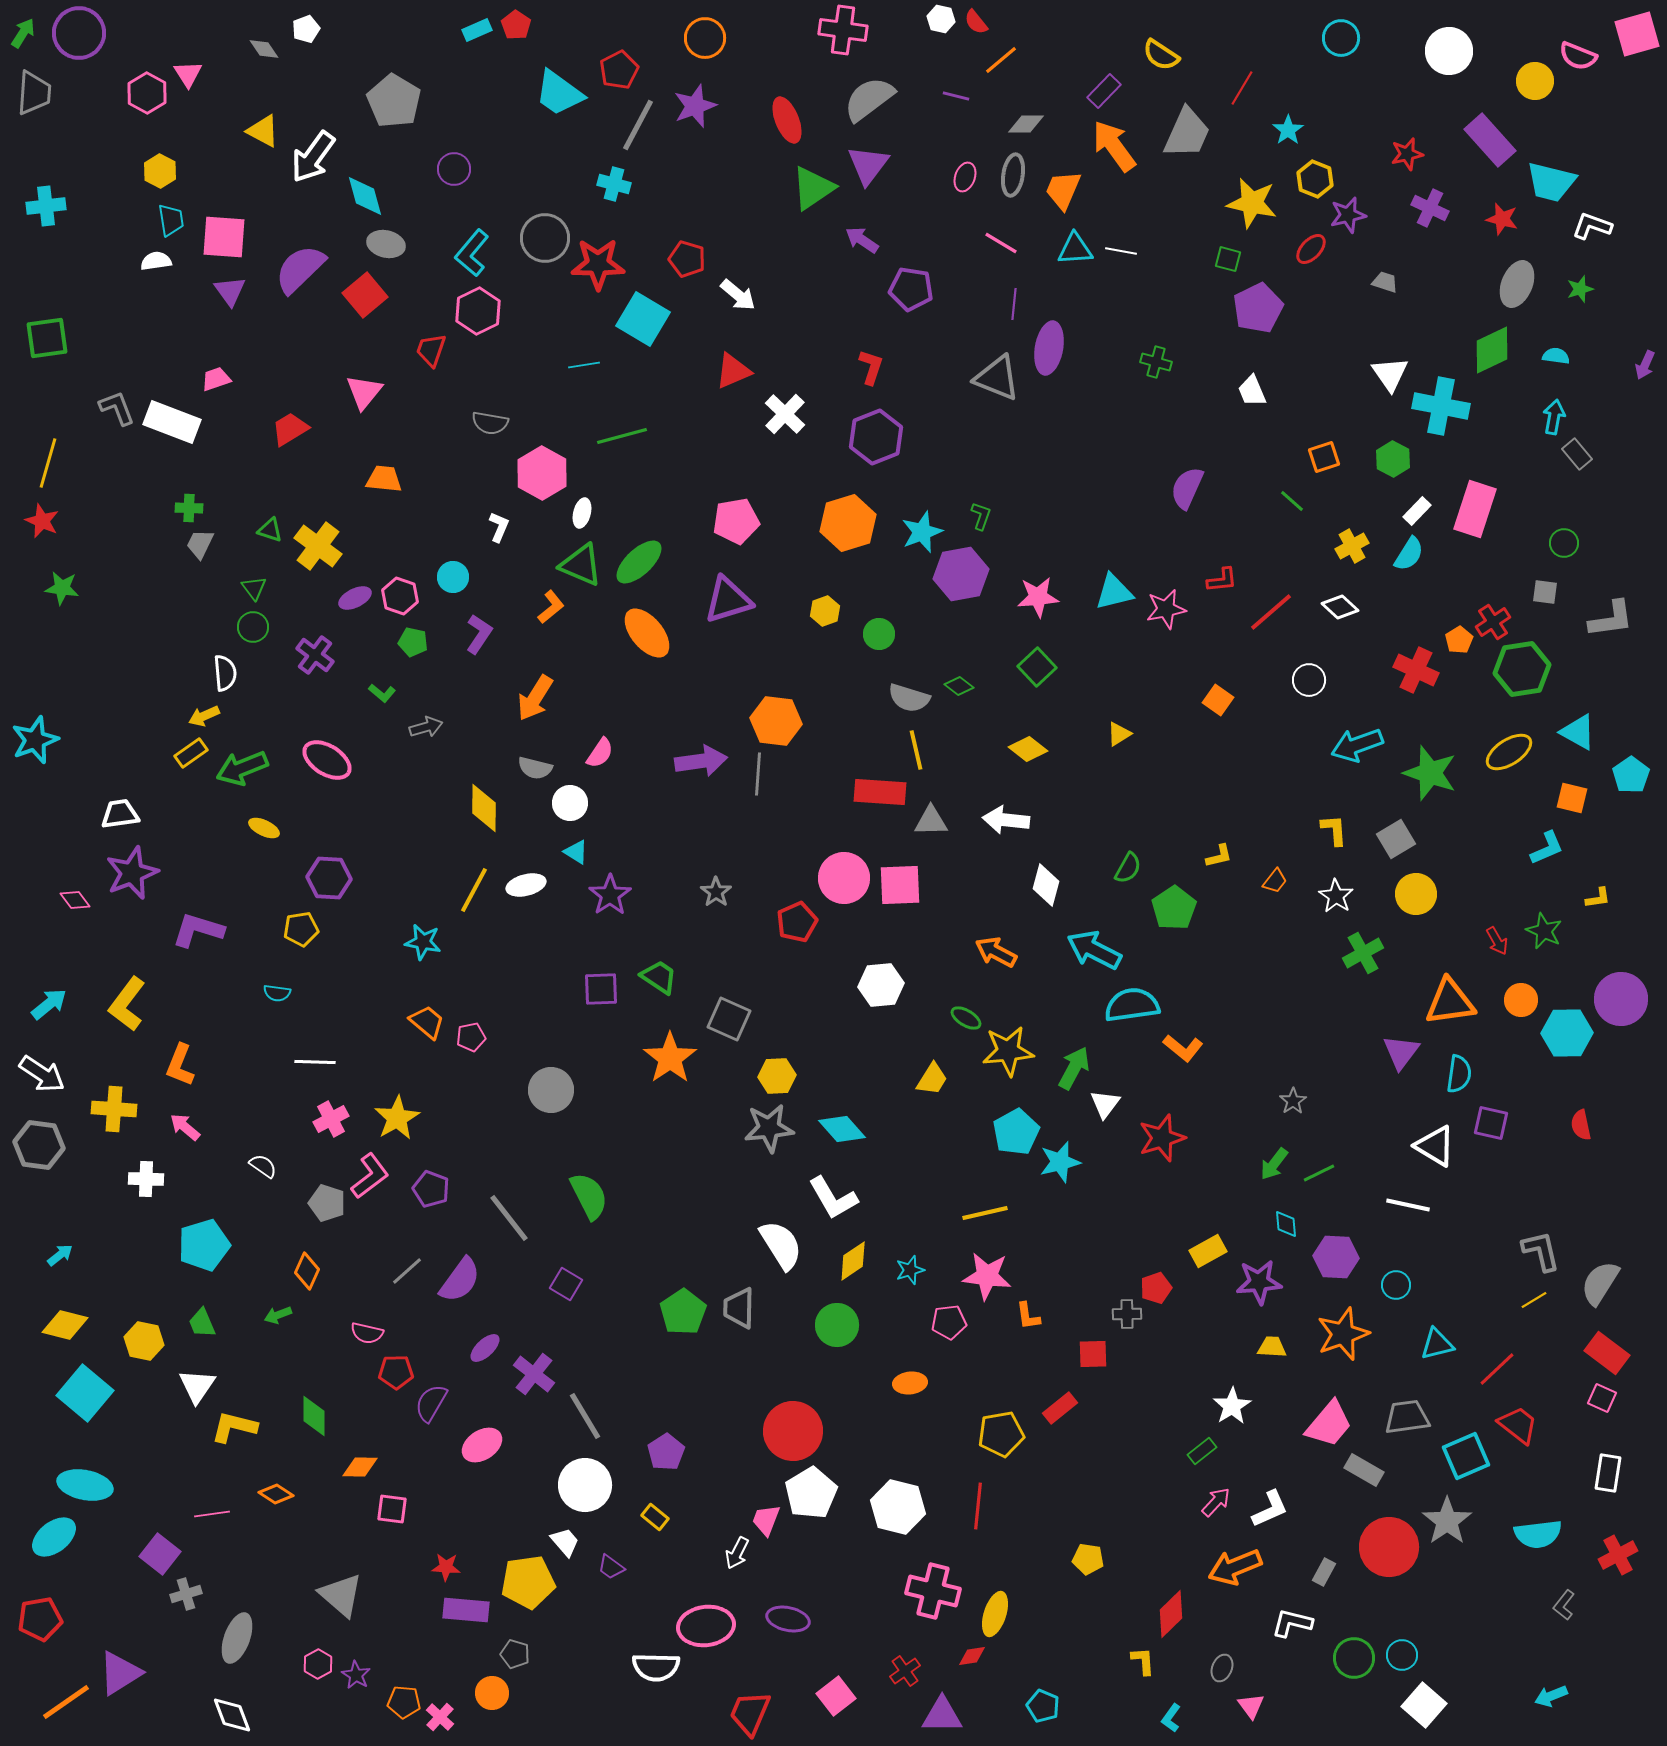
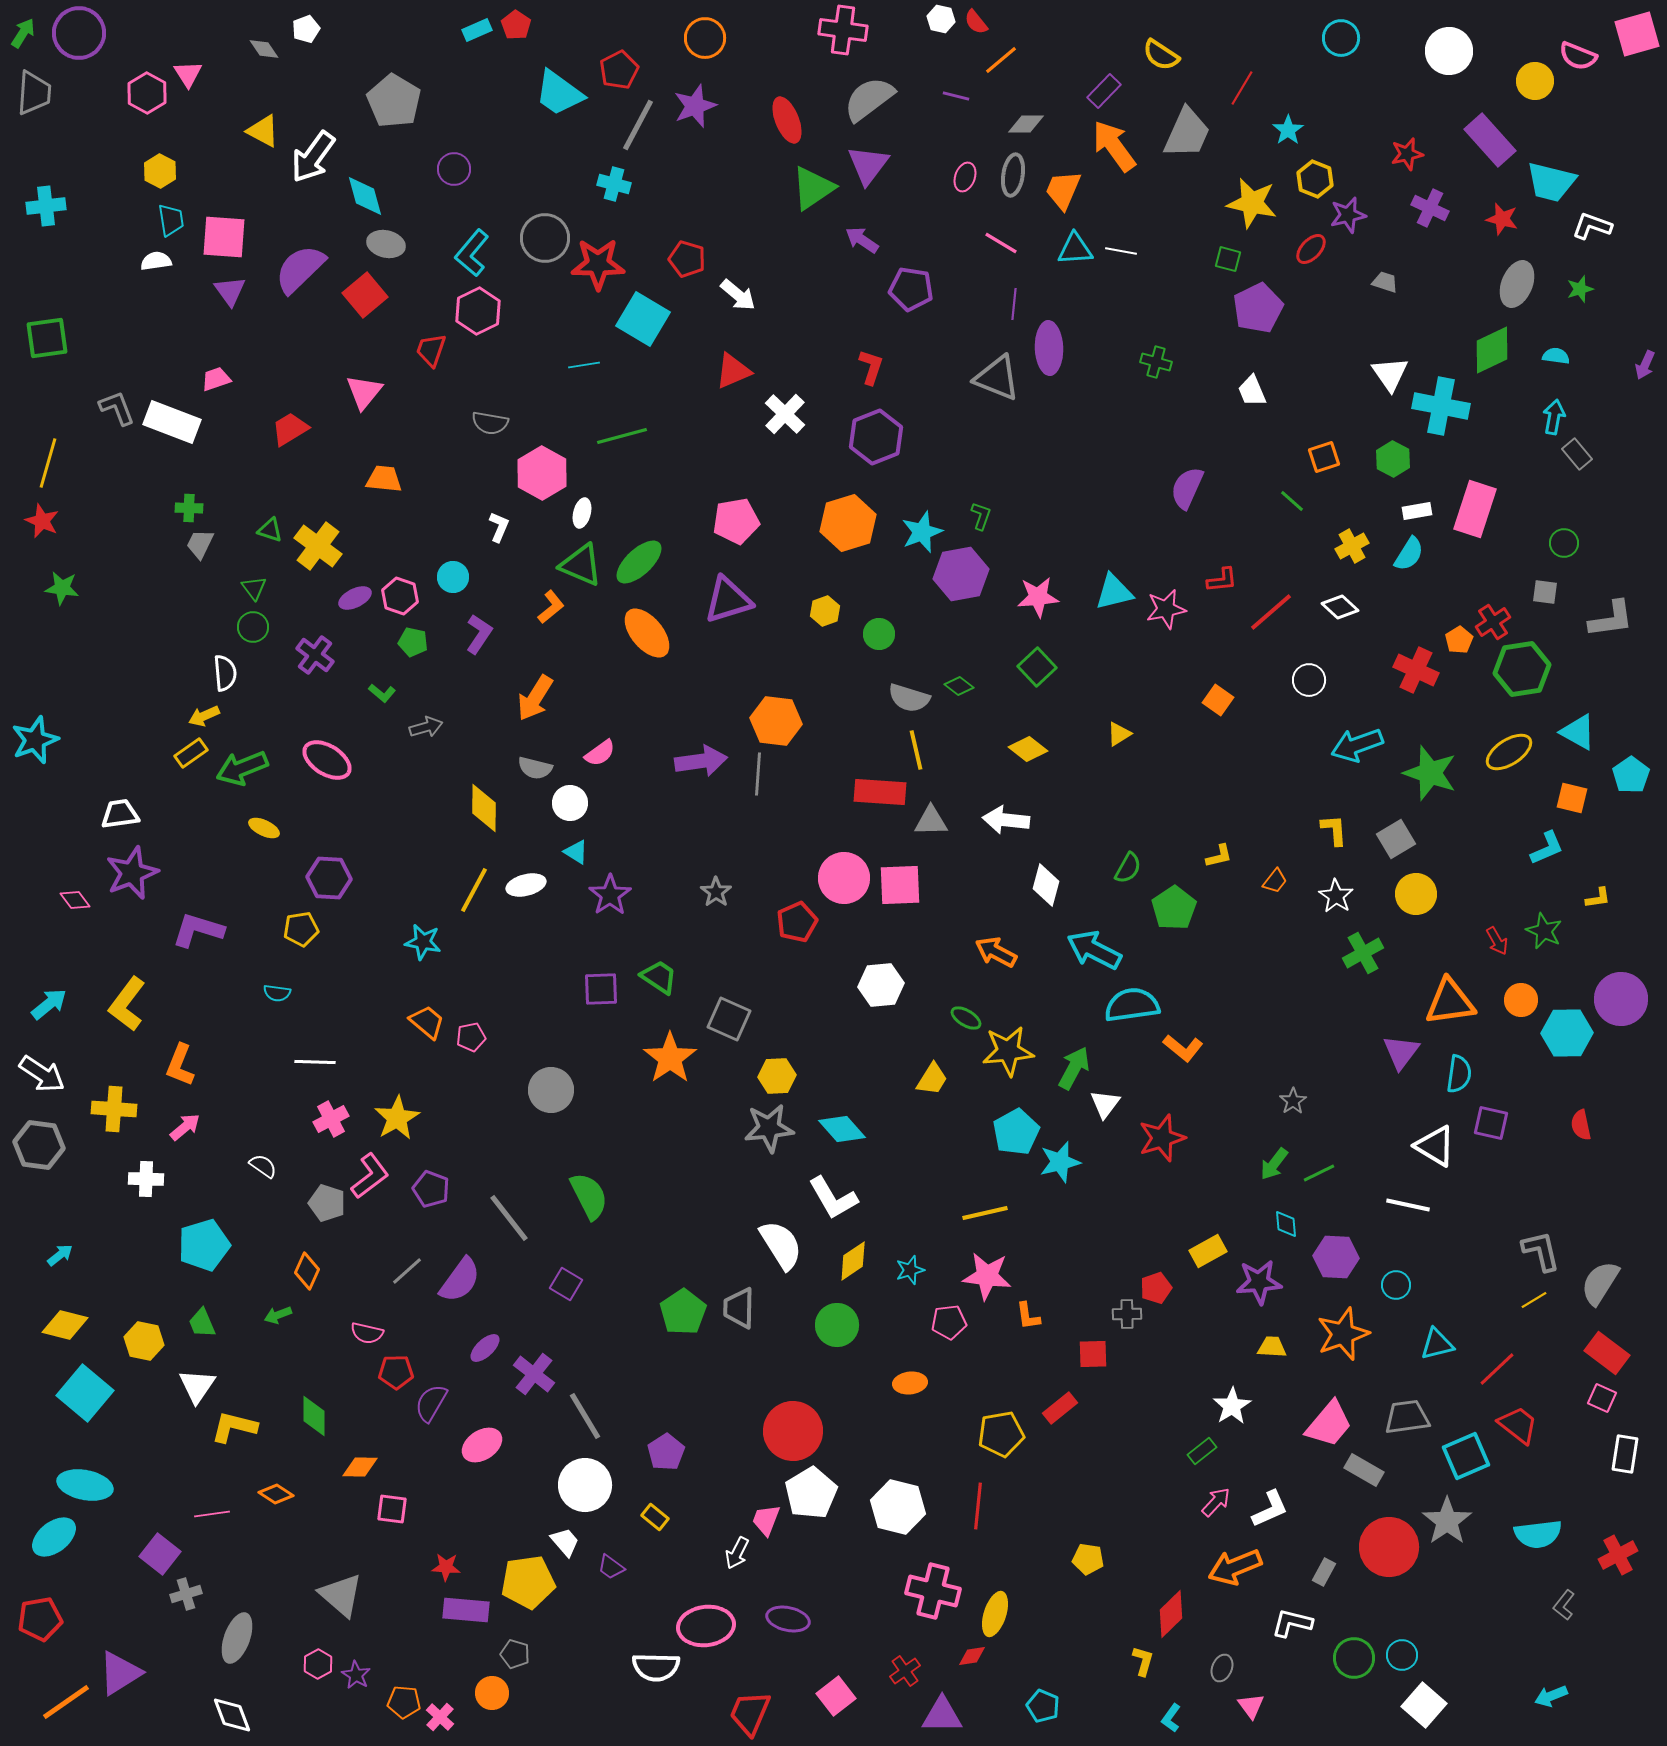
purple ellipse at (1049, 348): rotated 12 degrees counterclockwise
white rectangle at (1417, 511): rotated 36 degrees clockwise
pink semicircle at (600, 753): rotated 20 degrees clockwise
pink arrow at (185, 1127): rotated 100 degrees clockwise
white rectangle at (1608, 1473): moved 17 px right, 19 px up
yellow L-shape at (1143, 1661): rotated 20 degrees clockwise
